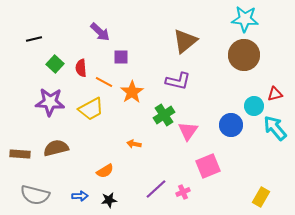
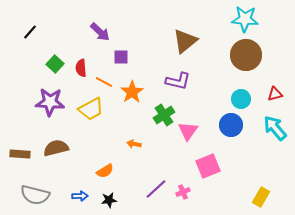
black line: moved 4 px left, 7 px up; rotated 35 degrees counterclockwise
brown circle: moved 2 px right
cyan circle: moved 13 px left, 7 px up
